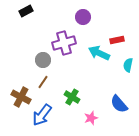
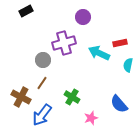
red rectangle: moved 3 px right, 3 px down
brown line: moved 1 px left, 1 px down
